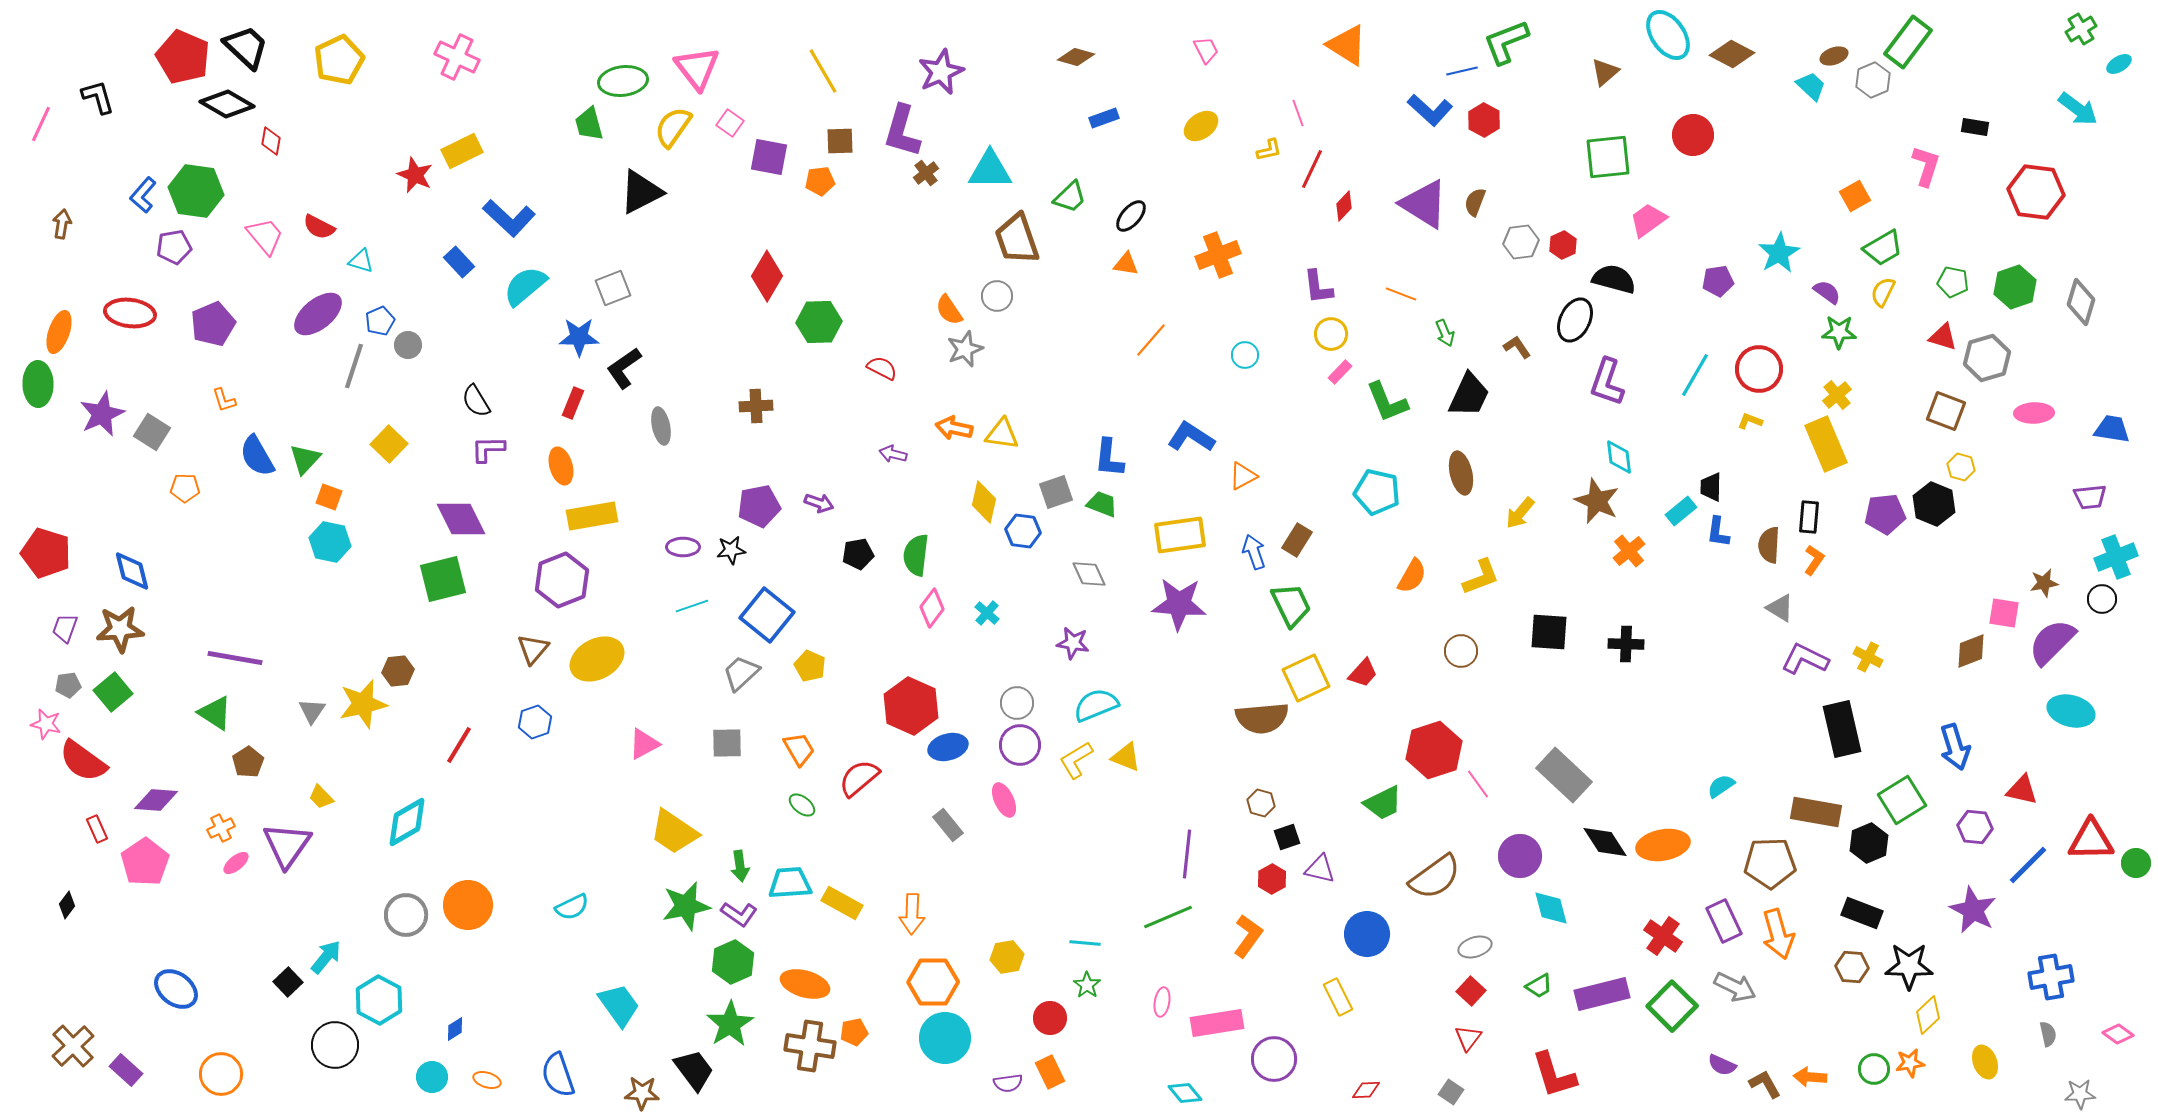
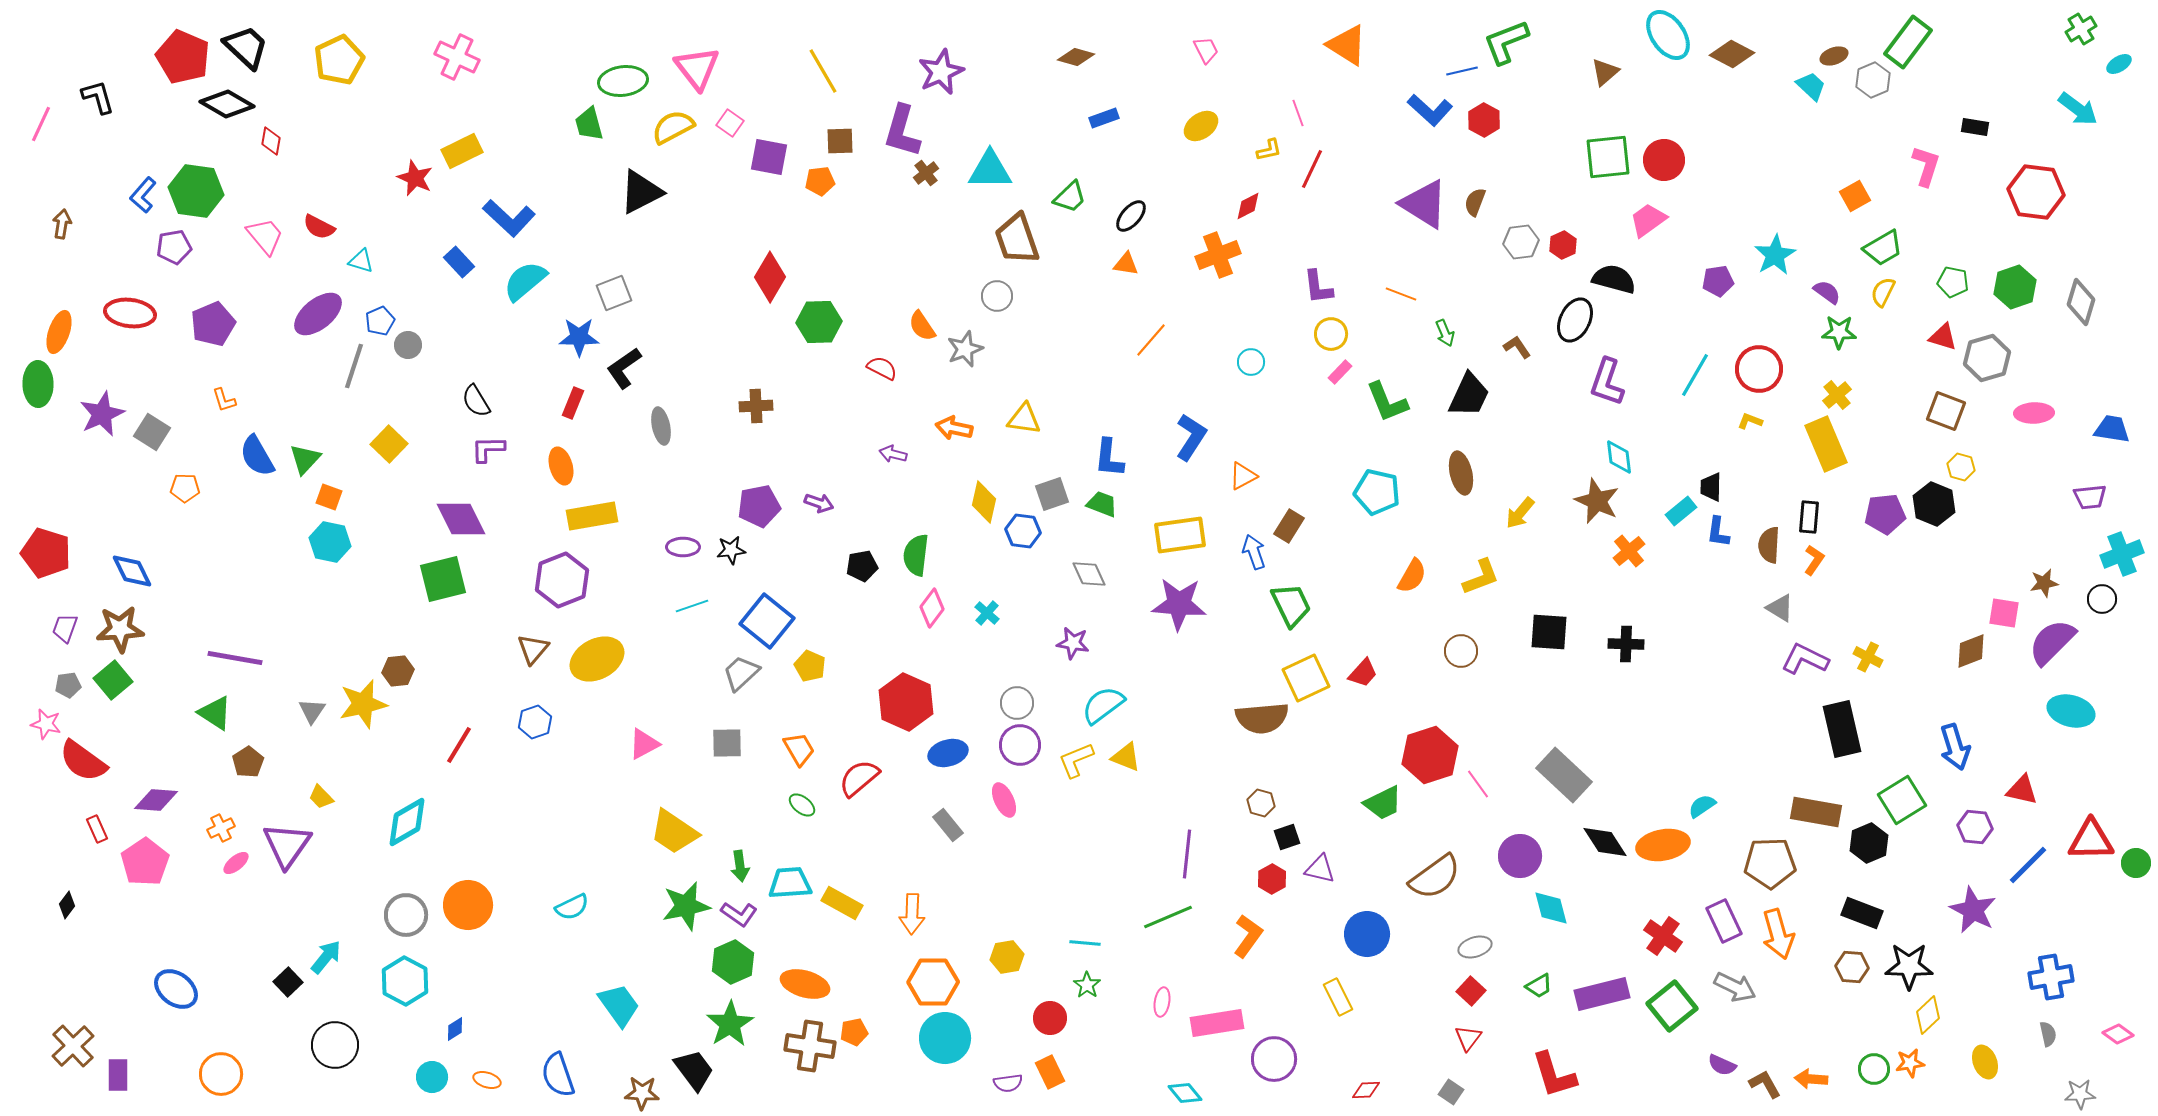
yellow semicircle at (673, 127): rotated 27 degrees clockwise
red circle at (1693, 135): moved 29 px left, 25 px down
red star at (415, 175): moved 3 px down
red diamond at (1344, 206): moved 96 px left; rotated 20 degrees clockwise
cyan star at (1779, 253): moved 4 px left, 2 px down
red diamond at (767, 276): moved 3 px right, 1 px down
cyan semicircle at (525, 286): moved 5 px up
gray square at (613, 288): moved 1 px right, 5 px down
orange semicircle at (949, 310): moved 27 px left, 16 px down
cyan circle at (1245, 355): moved 6 px right, 7 px down
yellow triangle at (1002, 434): moved 22 px right, 15 px up
blue L-shape at (1191, 437): rotated 90 degrees clockwise
gray square at (1056, 492): moved 4 px left, 2 px down
brown rectangle at (1297, 540): moved 8 px left, 14 px up
black pentagon at (858, 554): moved 4 px right, 12 px down
cyan cross at (2116, 557): moved 6 px right, 3 px up
blue diamond at (132, 571): rotated 12 degrees counterclockwise
blue square at (767, 615): moved 6 px down
green square at (113, 692): moved 12 px up
cyan semicircle at (1096, 705): moved 7 px right; rotated 15 degrees counterclockwise
red hexagon at (911, 706): moved 5 px left, 4 px up
blue ellipse at (948, 747): moved 6 px down
red hexagon at (1434, 750): moved 4 px left, 5 px down
yellow L-shape at (1076, 760): rotated 9 degrees clockwise
cyan semicircle at (1721, 786): moved 19 px left, 20 px down
cyan hexagon at (379, 1000): moved 26 px right, 19 px up
green square at (1672, 1006): rotated 6 degrees clockwise
purple rectangle at (126, 1070): moved 8 px left, 5 px down; rotated 48 degrees clockwise
orange arrow at (1810, 1077): moved 1 px right, 2 px down
